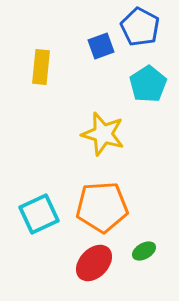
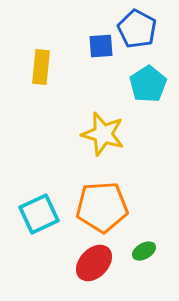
blue pentagon: moved 3 px left, 2 px down
blue square: rotated 16 degrees clockwise
